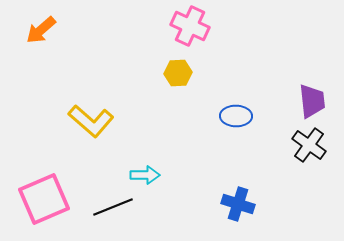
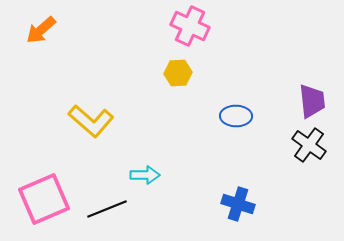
black line: moved 6 px left, 2 px down
